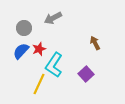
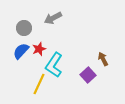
brown arrow: moved 8 px right, 16 px down
purple square: moved 2 px right, 1 px down
